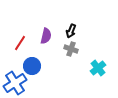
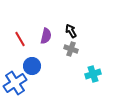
black arrow: rotated 128 degrees clockwise
red line: moved 4 px up; rotated 63 degrees counterclockwise
cyan cross: moved 5 px left, 6 px down; rotated 21 degrees clockwise
